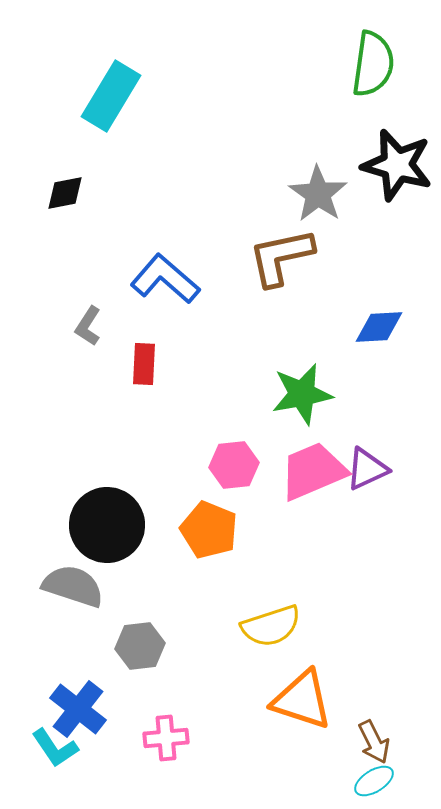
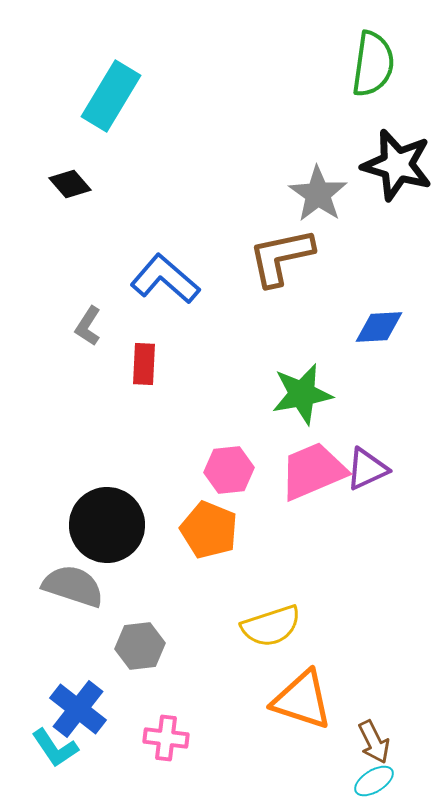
black diamond: moved 5 px right, 9 px up; rotated 60 degrees clockwise
pink hexagon: moved 5 px left, 5 px down
pink cross: rotated 12 degrees clockwise
